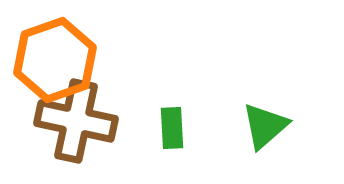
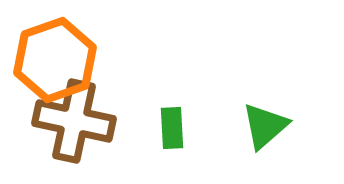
brown cross: moved 2 px left
